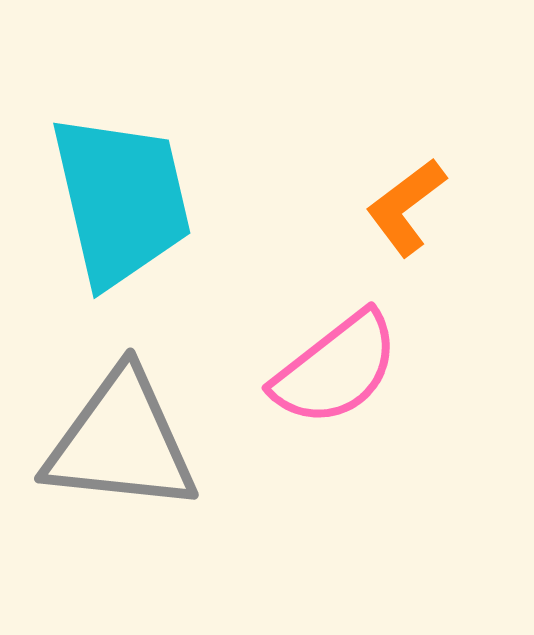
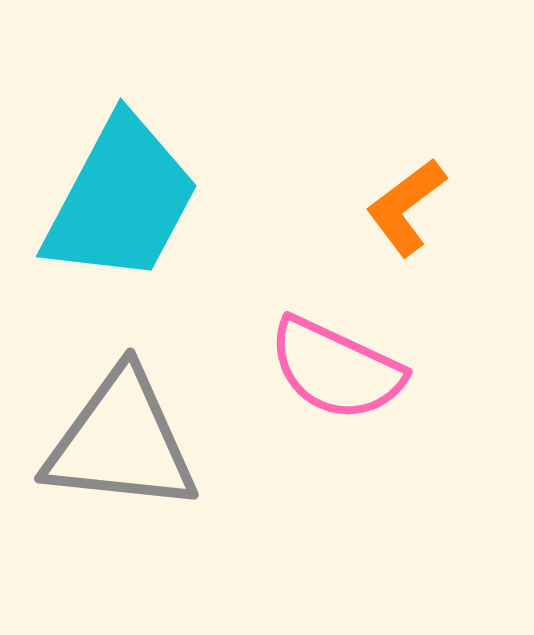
cyan trapezoid: rotated 41 degrees clockwise
pink semicircle: rotated 63 degrees clockwise
